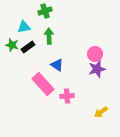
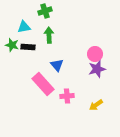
green arrow: moved 1 px up
black rectangle: rotated 40 degrees clockwise
blue triangle: rotated 16 degrees clockwise
yellow arrow: moved 5 px left, 7 px up
